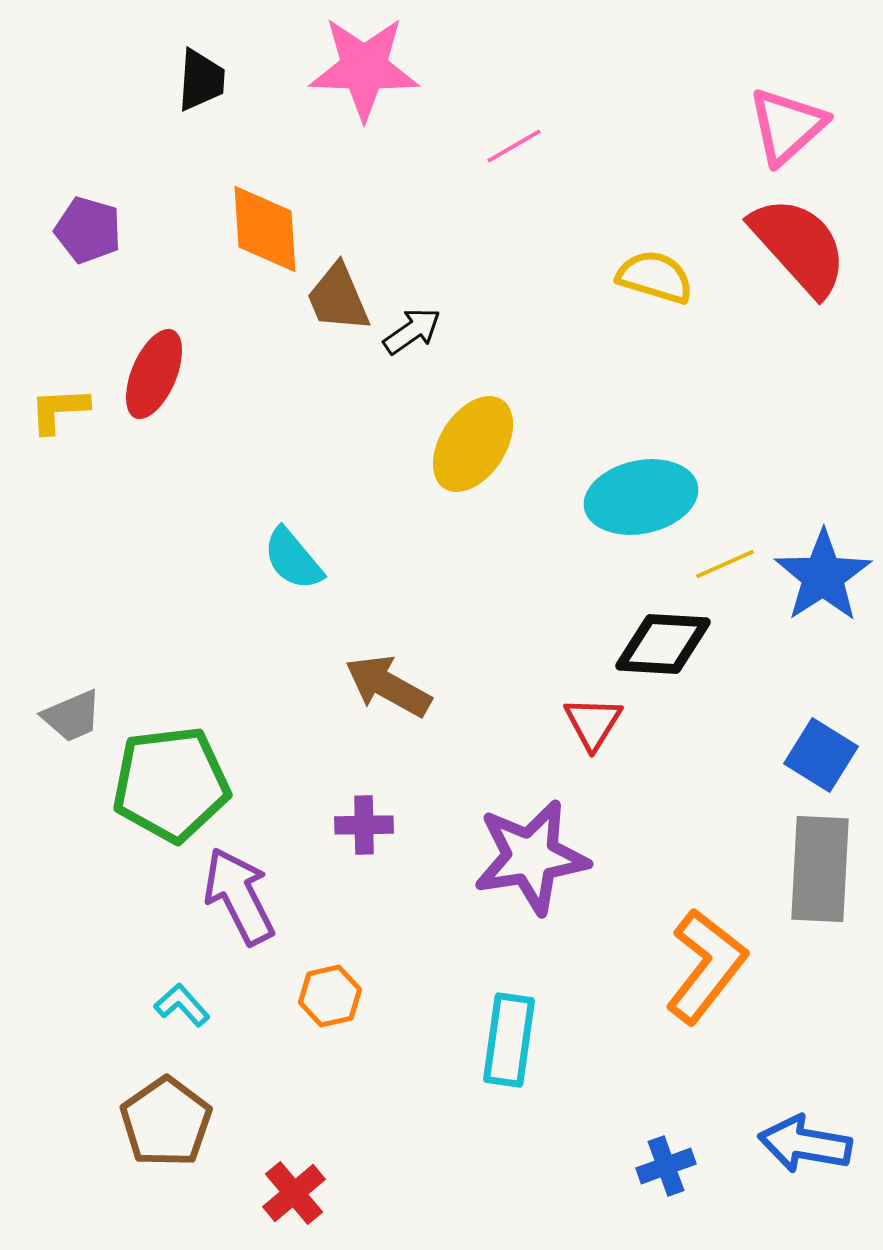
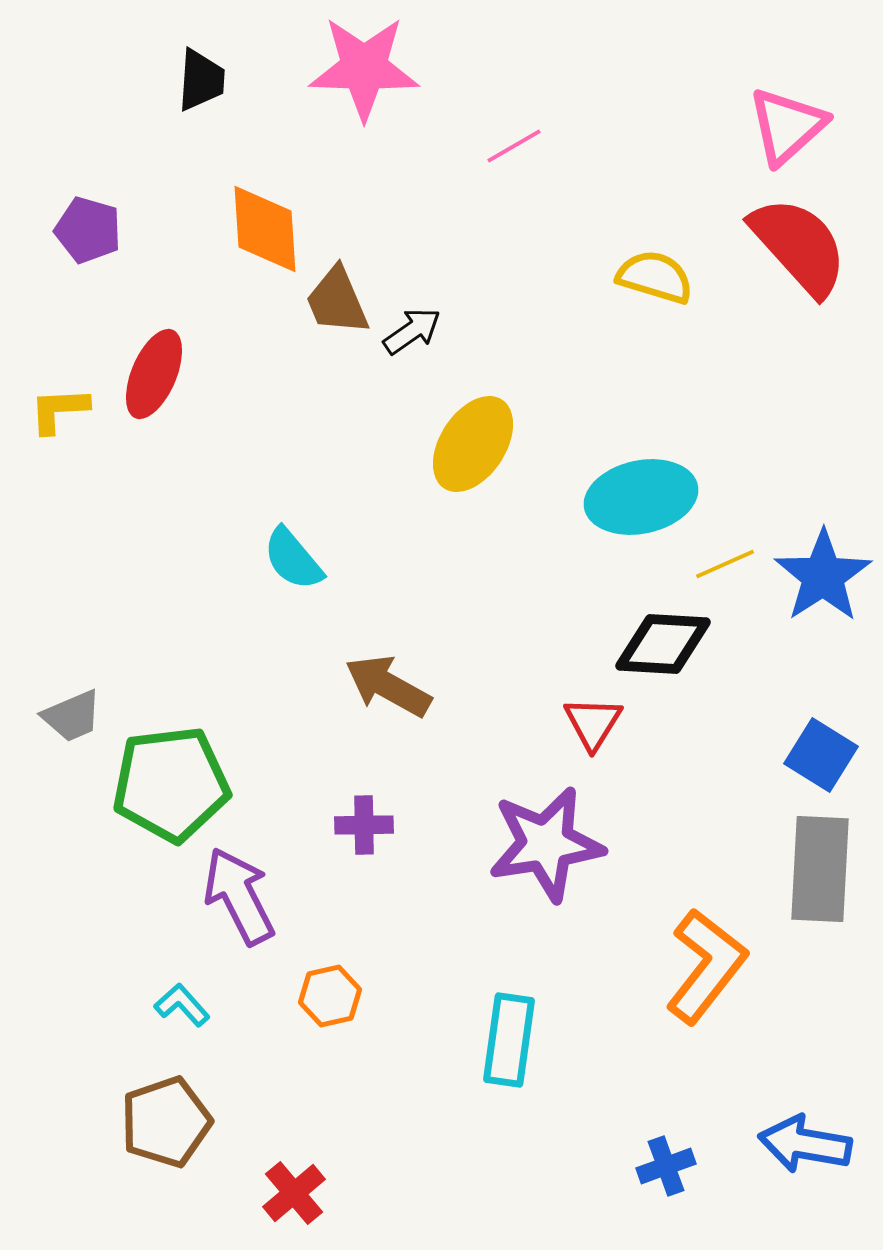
brown trapezoid: moved 1 px left, 3 px down
purple star: moved 15 px right, 13 px up
brown pentagon: rotated 16 degrees clockwise
